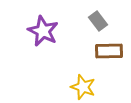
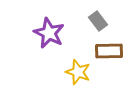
purple star: moved 6 px right, 2 px down
yellow star: moved 5 px left, 15 px up
